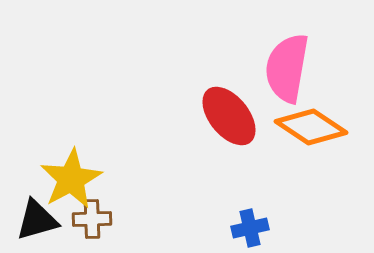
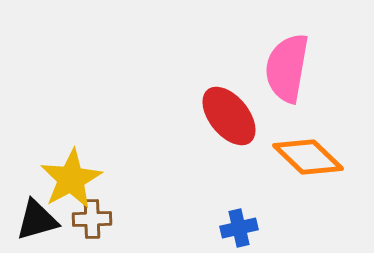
orange diamond: moved 3 px left, 30 px down; rotated 10 degrees clockwise
blue cross: moved 11 px left
